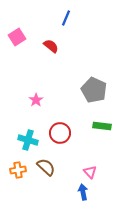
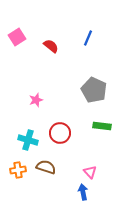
blue line: moved 22 px right, 20 px down
pink star: rotated 16 degrees clockwise
brown semicircle: rotated 24 degrees counterclockwise
